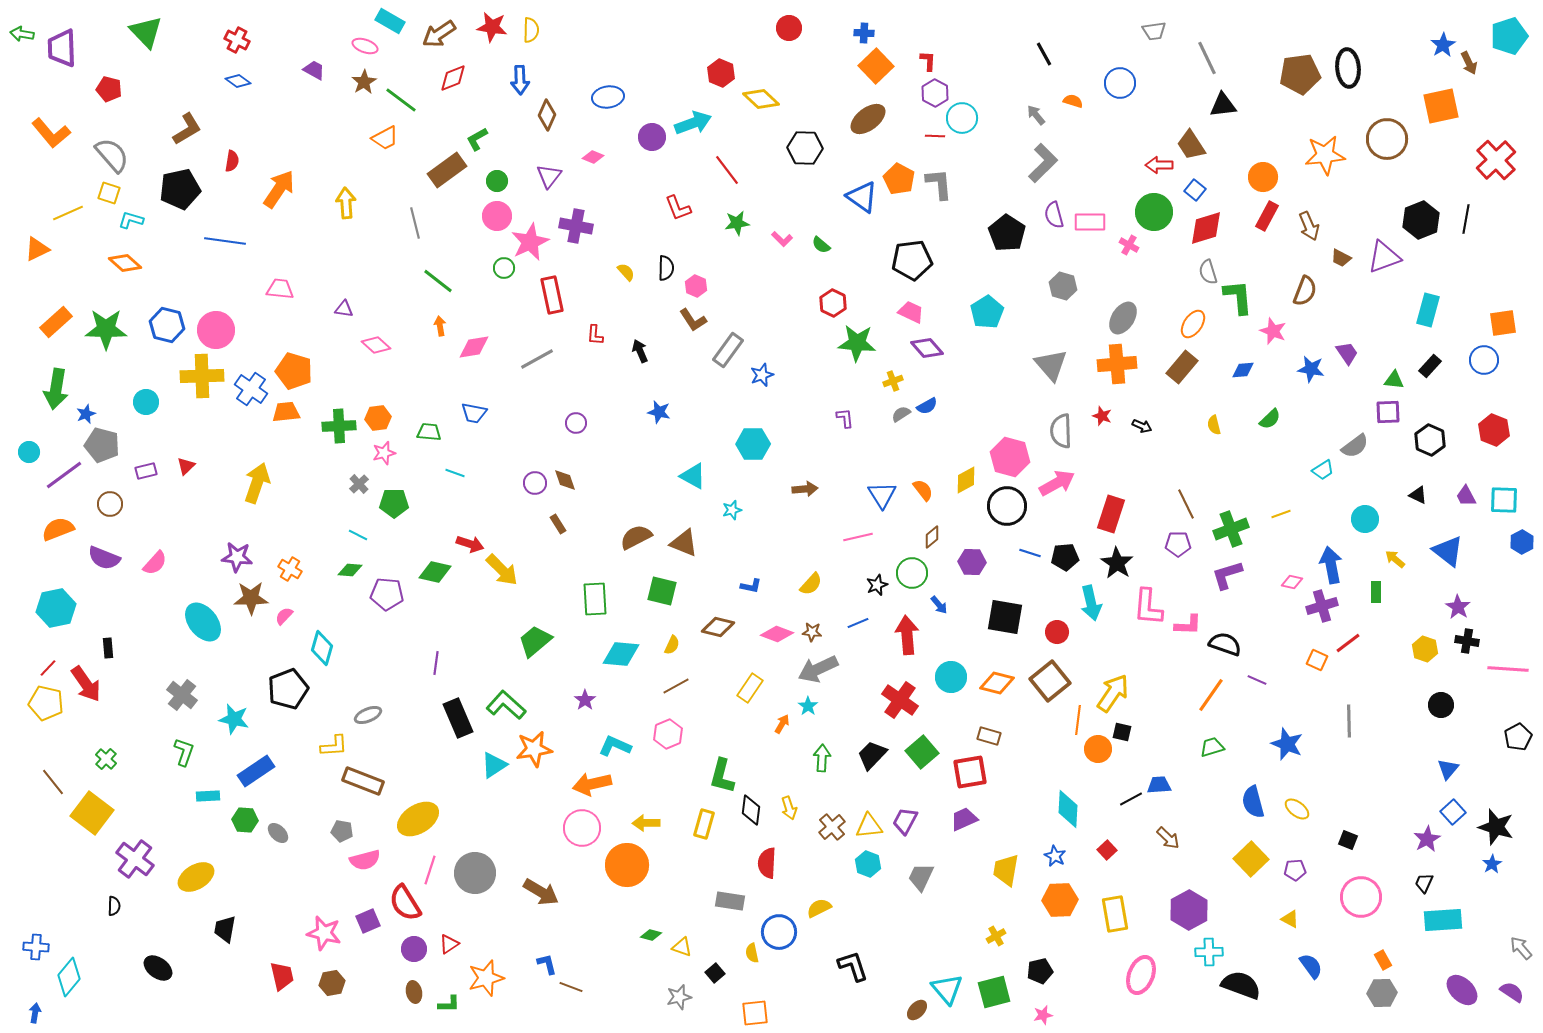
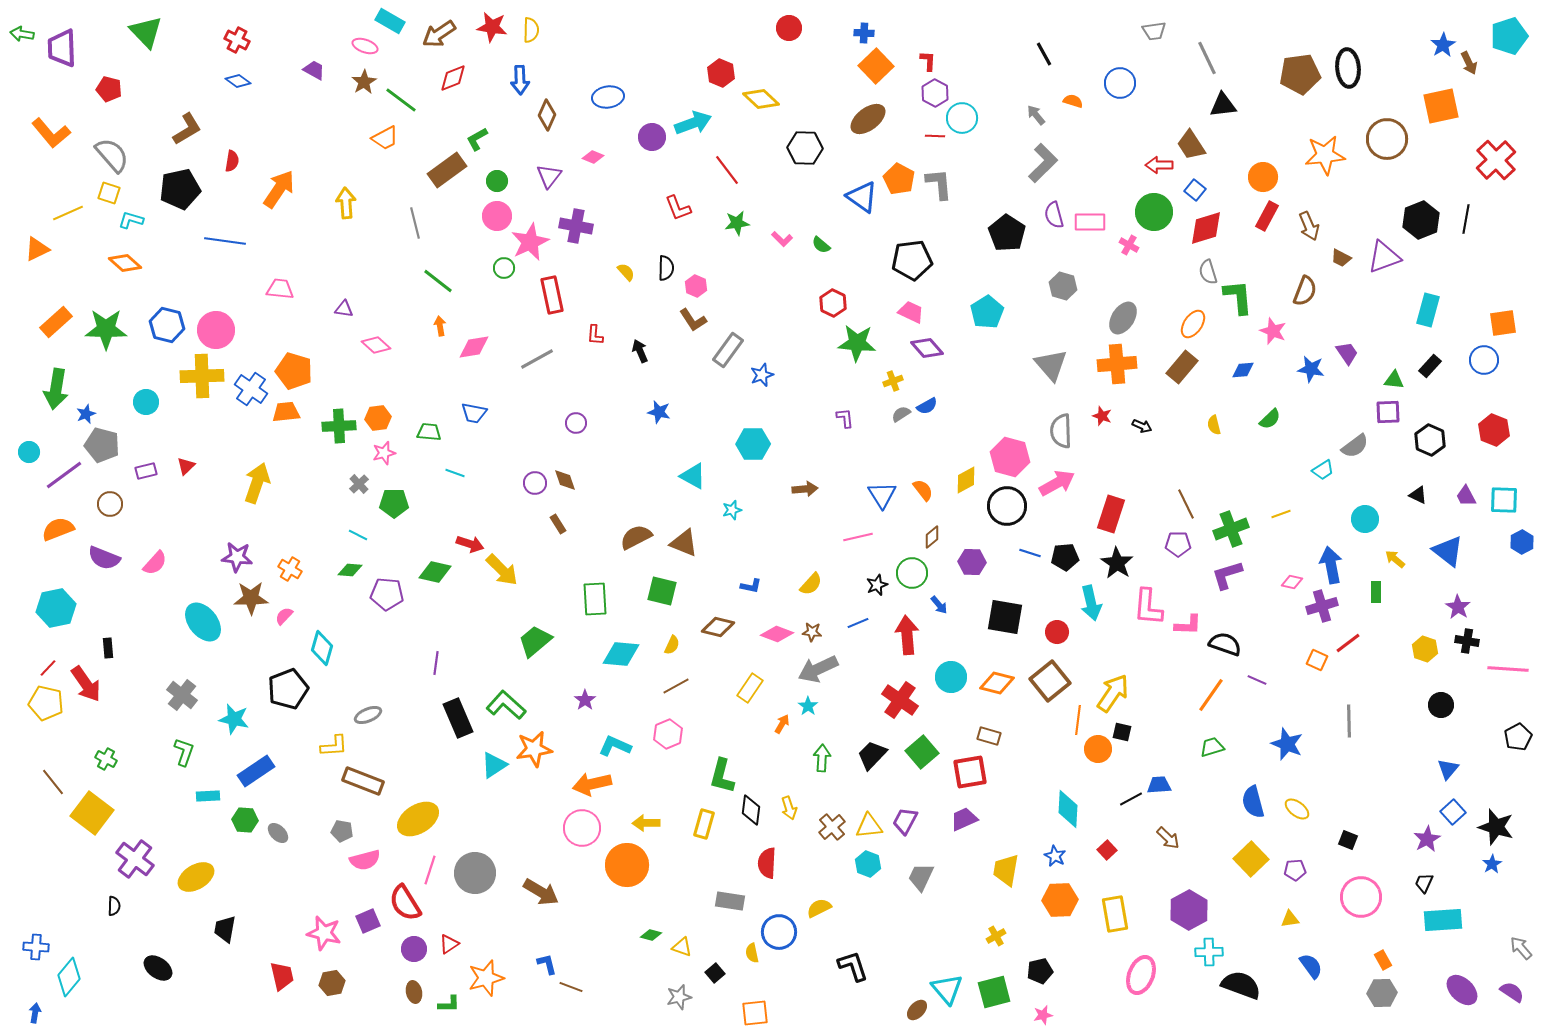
green cross at (106, 759): rotated 15 degrees counterclockwise
yellow triangle at (1290, 919): rotated 36 degrees counterclockwise
